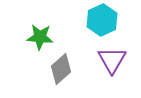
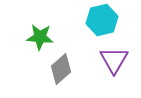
cyan hexagon: rotated 12 degrees clockwise
purple triangle: moved 2 px right
